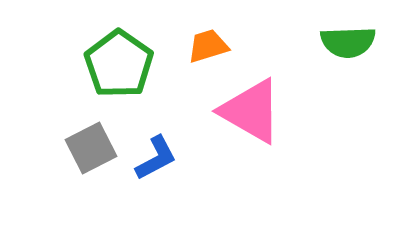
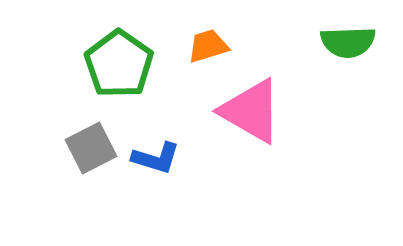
blue L-shape: rotated 45 degrees clockwise
